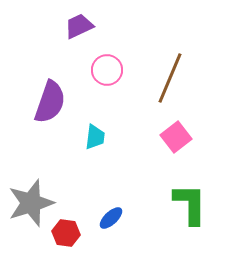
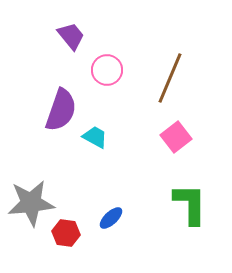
purple trapezoid: moved 8 px left, 10 px down; rotated 76 degrees clockwise
purple semicircle: moved 11 px right, 8 px down
cyan trapezoid: rotated 68 degrees counterclockwise
gray star: rotated 12 degrees clockwise
